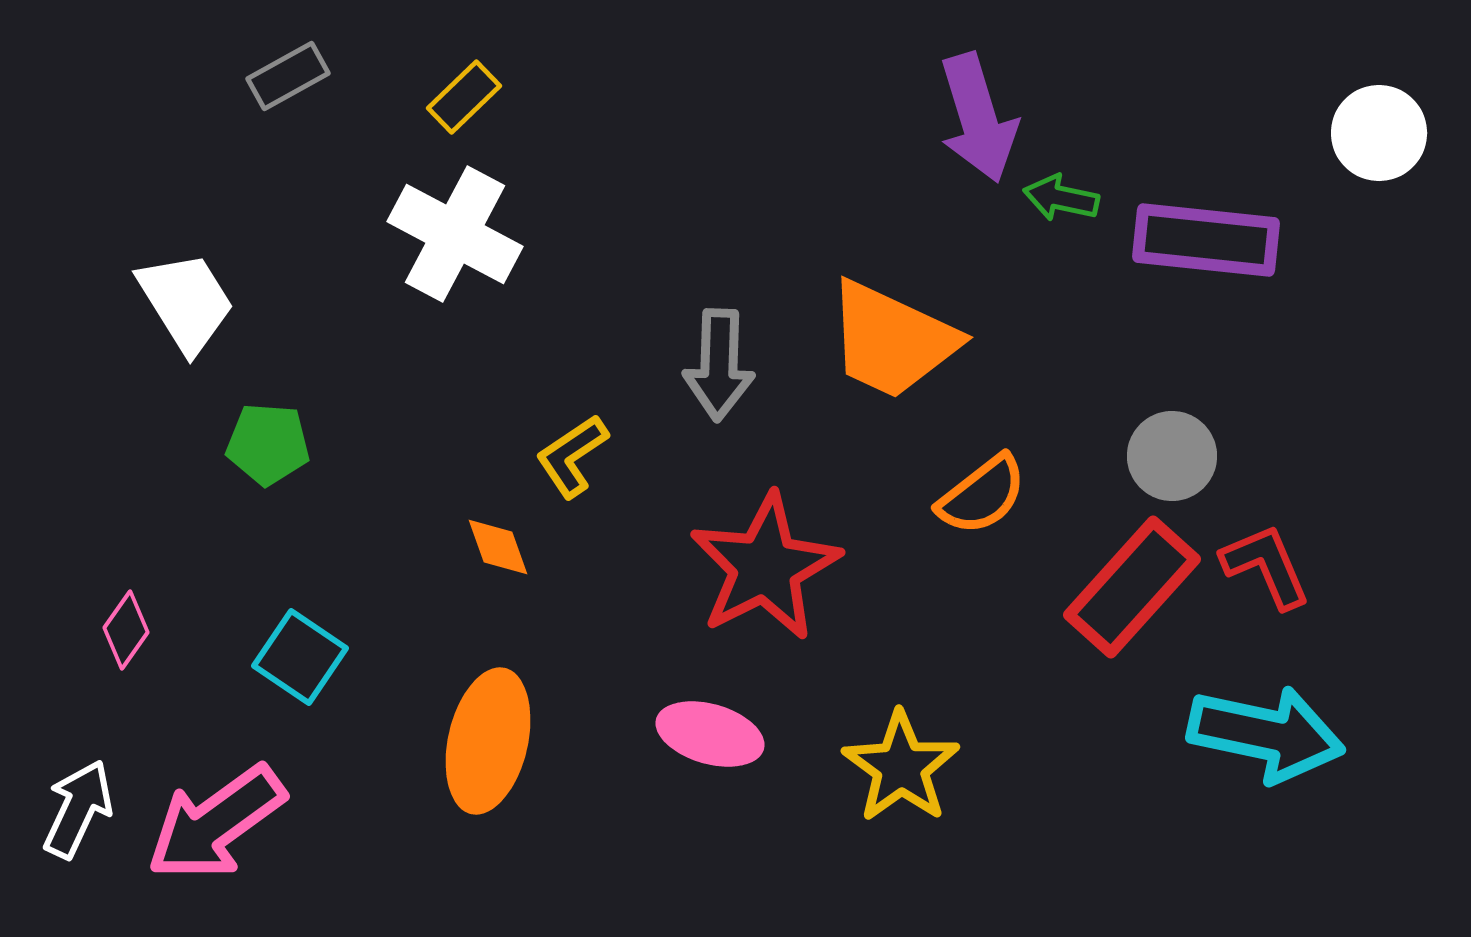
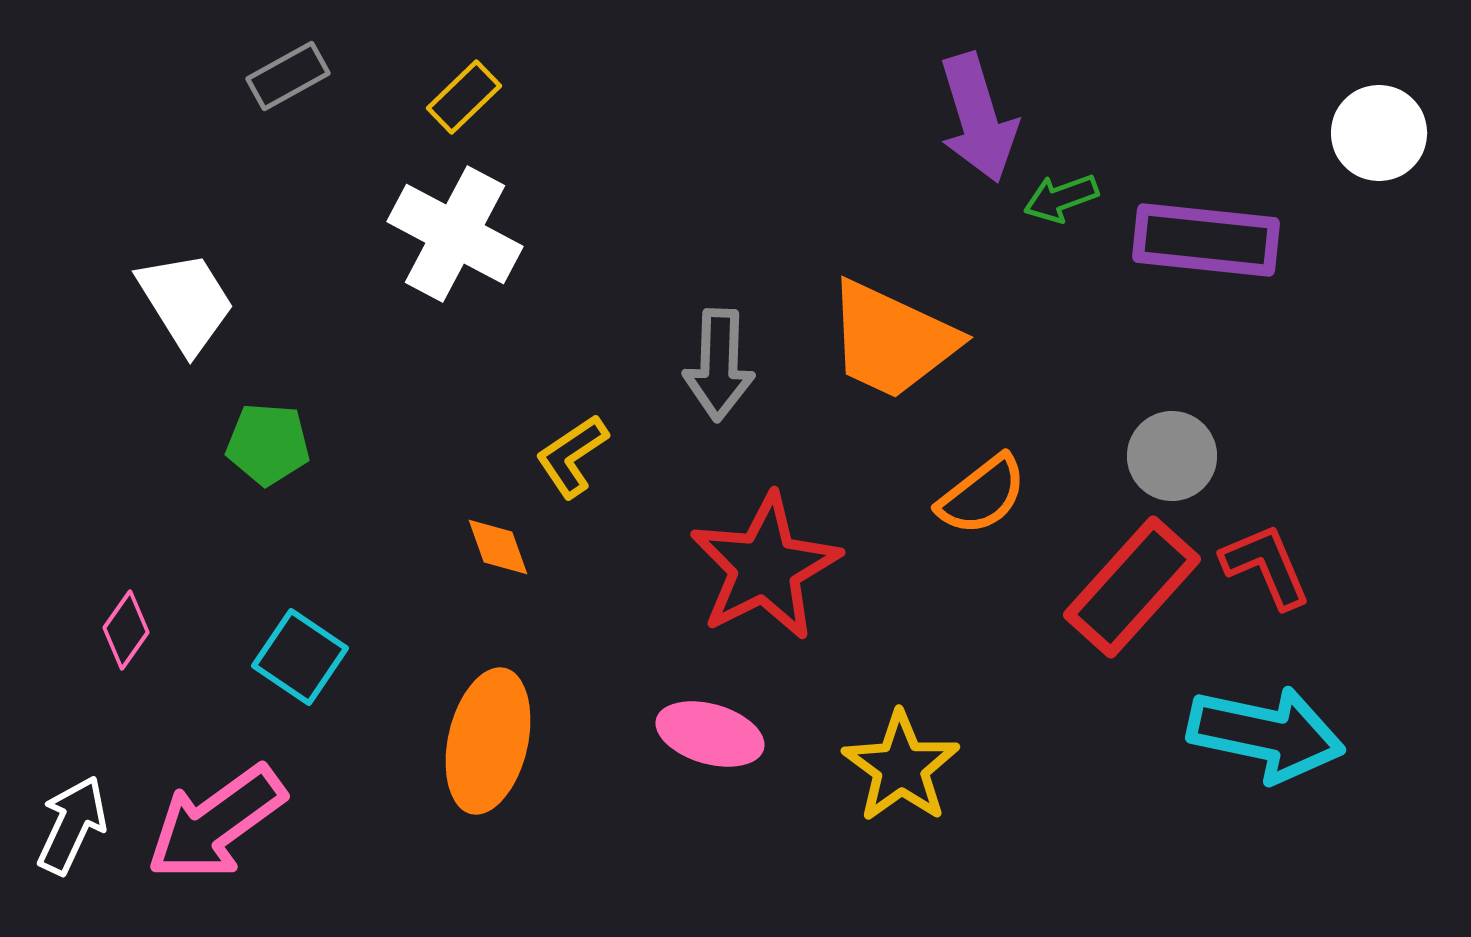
green arrow: rotated 32 degrees counterclockwise
white arrow: moved 6 px left, 16 px down
